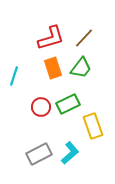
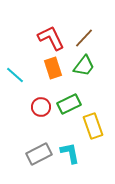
red L-shape: rotated 100 degrees counterclockwise
green trapezoid: moved 3 px right, 2 px up
cyan line: moved 1 px right, 1 px up; rotated 66 degrees counterclockwise
green rectangle: moved 1 px right
cyan L-shape: rotated 60 degrees counterclockwise
